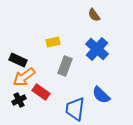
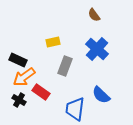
black cross: rotated 32 degrees counterclockwise
